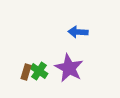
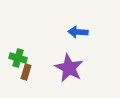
green cross: moved 21 px left, 13 px up; rotated 18 degrees counterclockwise
